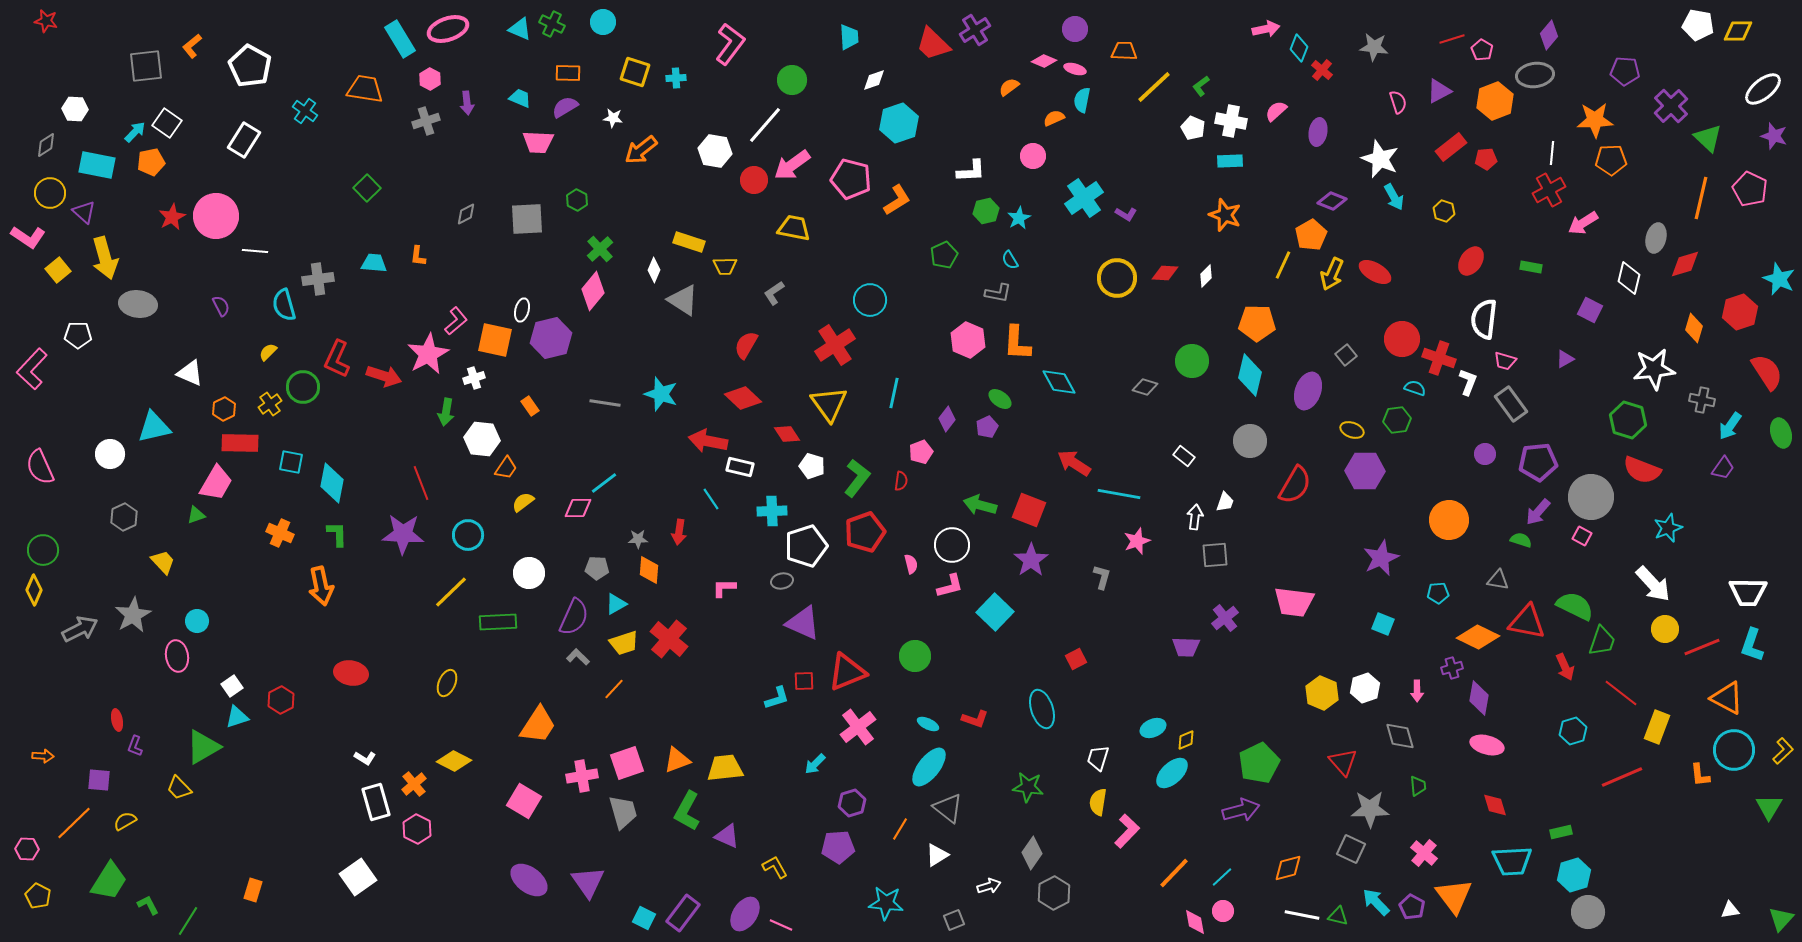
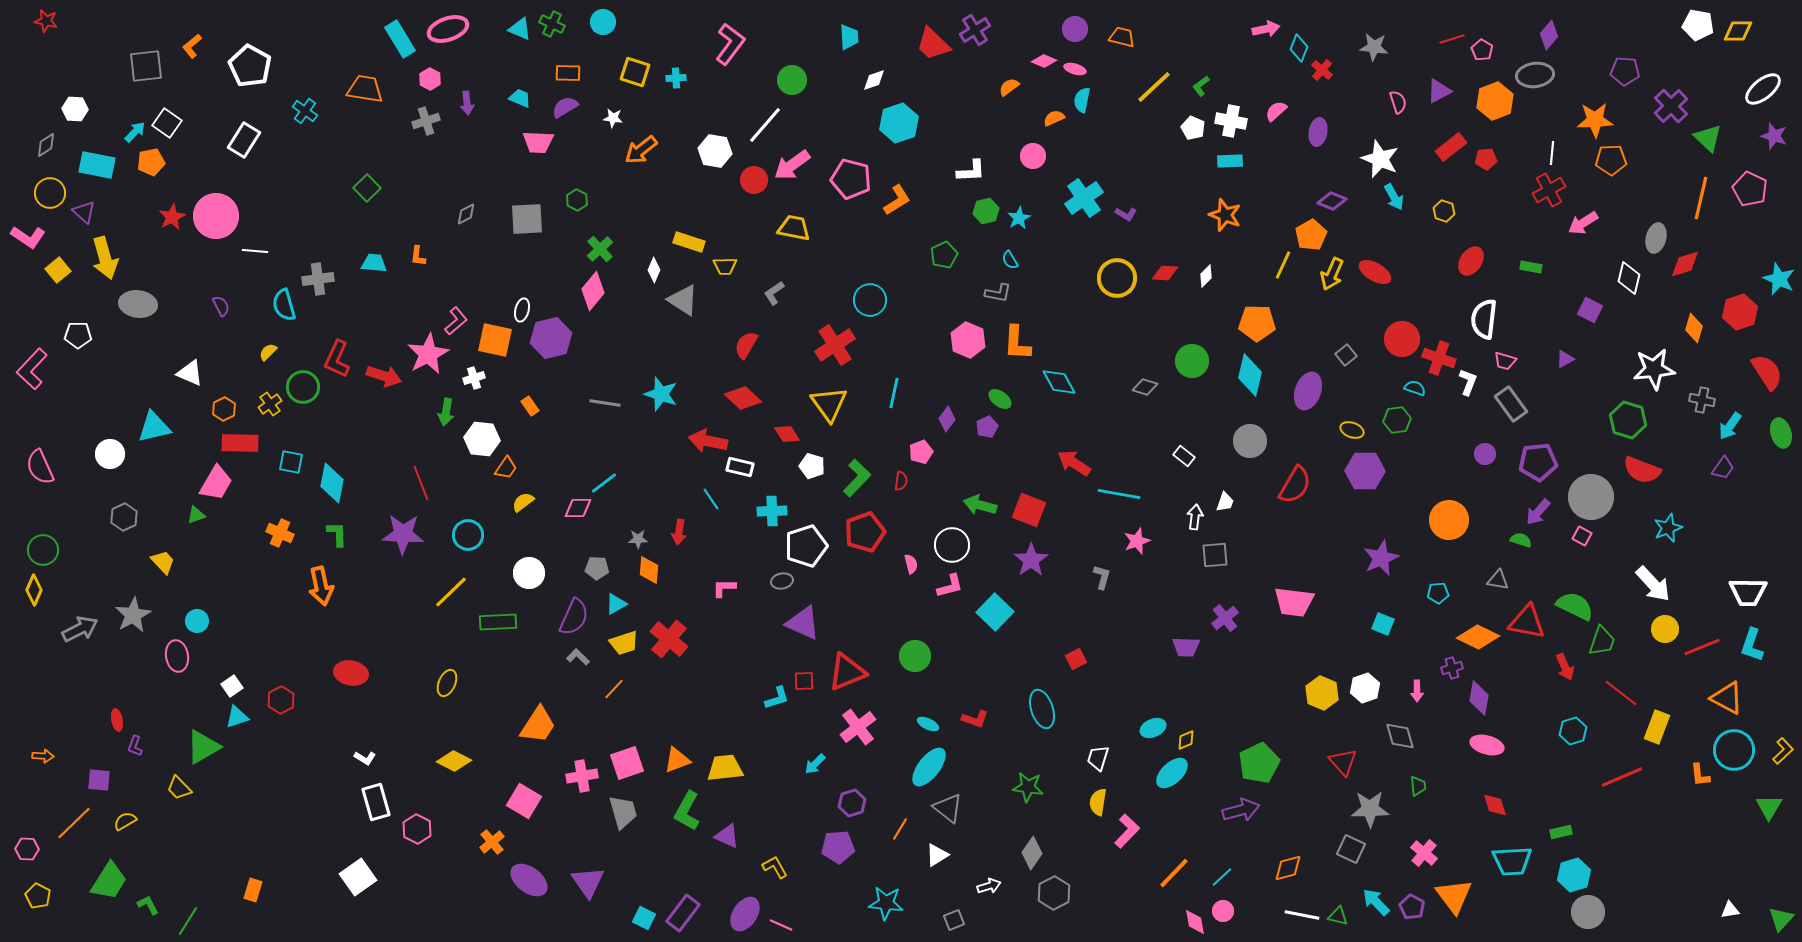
orange trapezoid at (1124, 51): moved 2 px left, 14 px up; rotated 12 degrees clockwise
green L-shape at (857, 478): rotated 6 degrees clockwise
orange cross at (414, 784): moved 78 px right, 58 px down
